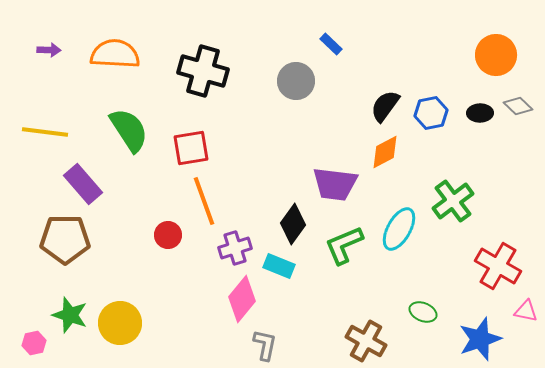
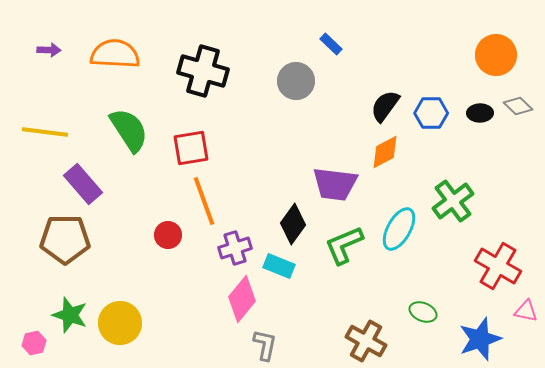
blue hexagon: rotated 12 degrees clockwise
